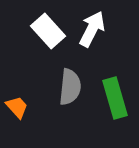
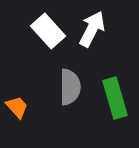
gray semicircle: rotated 6 degrees counterclockwise
